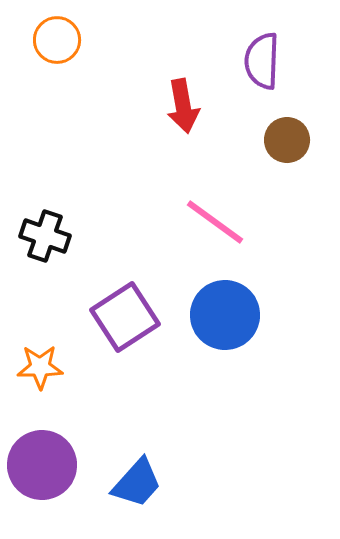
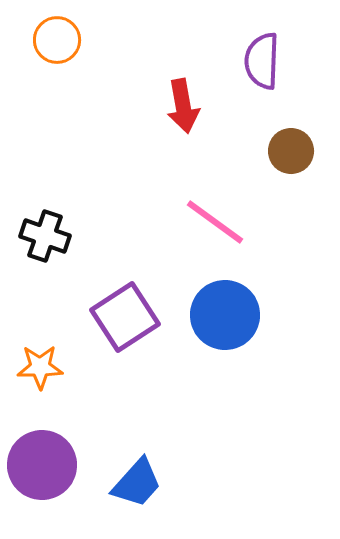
brown circle: moved 4 px right, 11 px down
